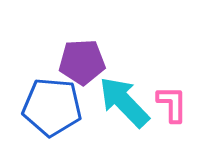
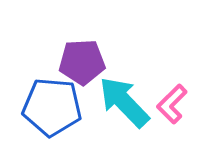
pink L-shape: rotated 135 degrees counterclockwise
